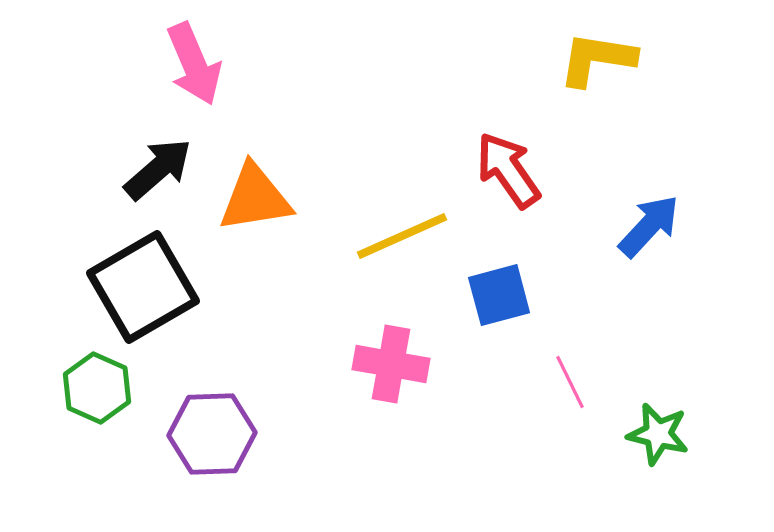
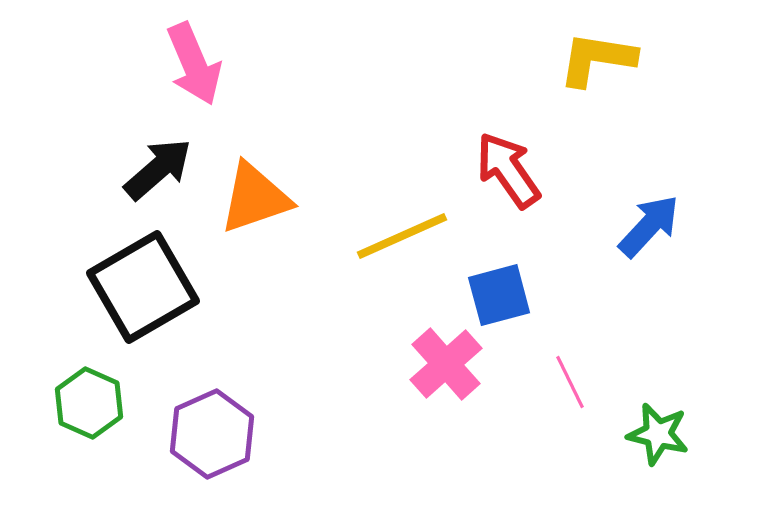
orange triangle: rotated 10 degrees counterclockwise
pink cross: moved 55 px right; rotated 38 degrees clockwise
green hexagon: moved 8 px left, 15 px down
purple hexagon: rotated 22 degrees counterclockwise
